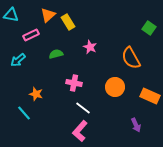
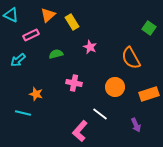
cyan triangle: rotated 14 degrees clockwise
yellow rectangle: moved 4 px right
orange rectangle: moved 1 px left, 2 px up; rotated 42 degrees counterclockwise
white line: moved 17 px right, 6 px down
cyan line: moved 1 px left; rotated 35 degrees counterclockwise
